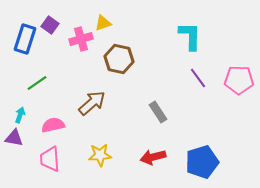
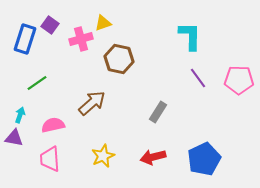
gray rectangle: rotated 65 degrees clockwise
yellow star: moved 3 px right, 1 px down; rotated 20 degrees counterclockwise
blue pentagon: moved 2 px right, 3 px up; rotated 8 degrees counterclockwise
